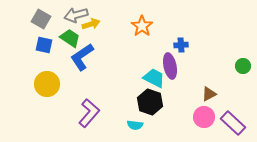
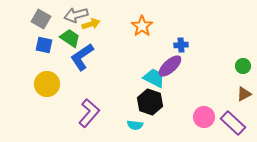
purple ellipse: rotated 60 degrees clockwise
brown triangle: moved 35 px right
